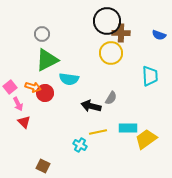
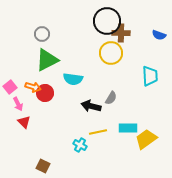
cyan semicircle: moved 4 px right
